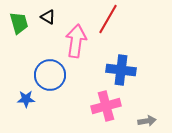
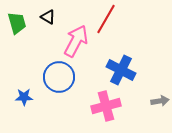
red line: moved 2 px left
green trapezoid: moved 2 px left
pink arrow: rotated 20 degrees clockwise
blue cross: rotated 20 degrees clockwise
blue circle: moved 9 px right, 2 px down
blue star: moved 2 px left, 2 px up
gray arrow: moved 13 px right, 20 px up
